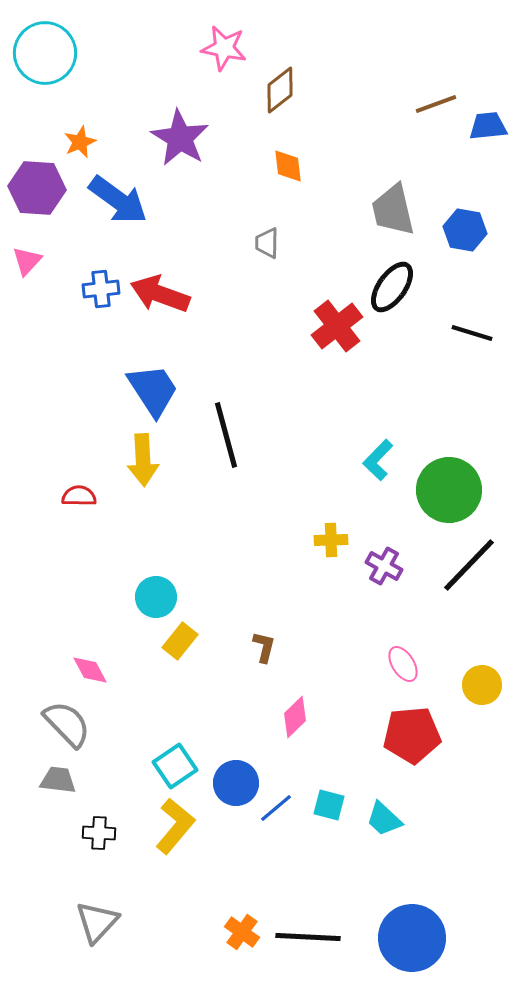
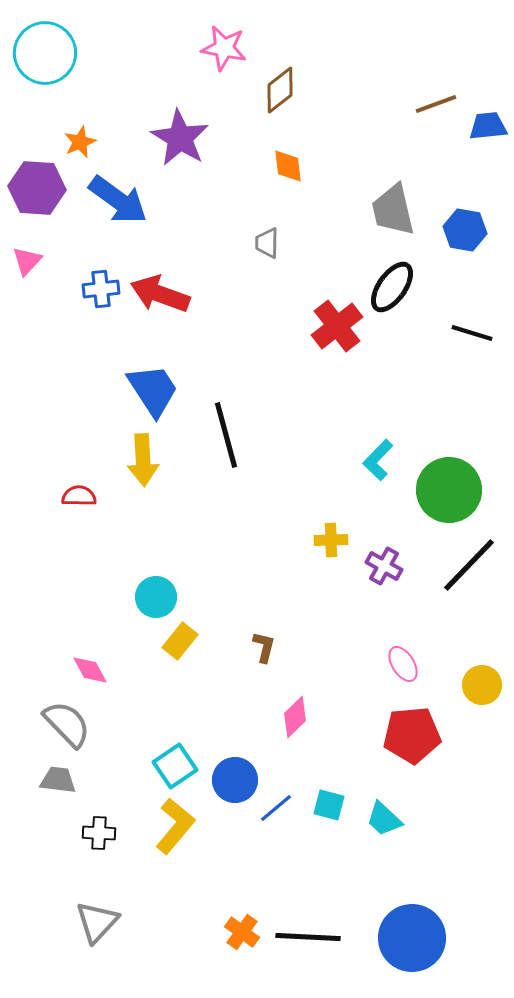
blue circle at (236, 783): moved 1 px left, 3 px up
